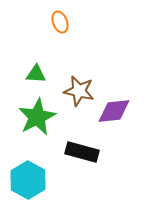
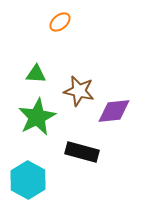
orange ellipse: rotated 70 degrees clockwise
